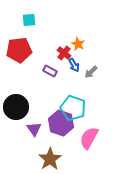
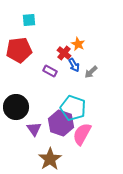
pink semicircle: moved 7 px left, 4 px up
